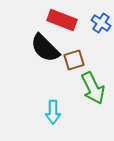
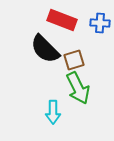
blue cross: moved 1 px left; rotated 30 degrees counterclockwise
black semicircle: moved 1 px down
green arrow: moved 15 px left
